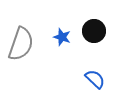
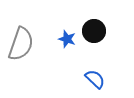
blue star: moved 5 px right, 2 px down
